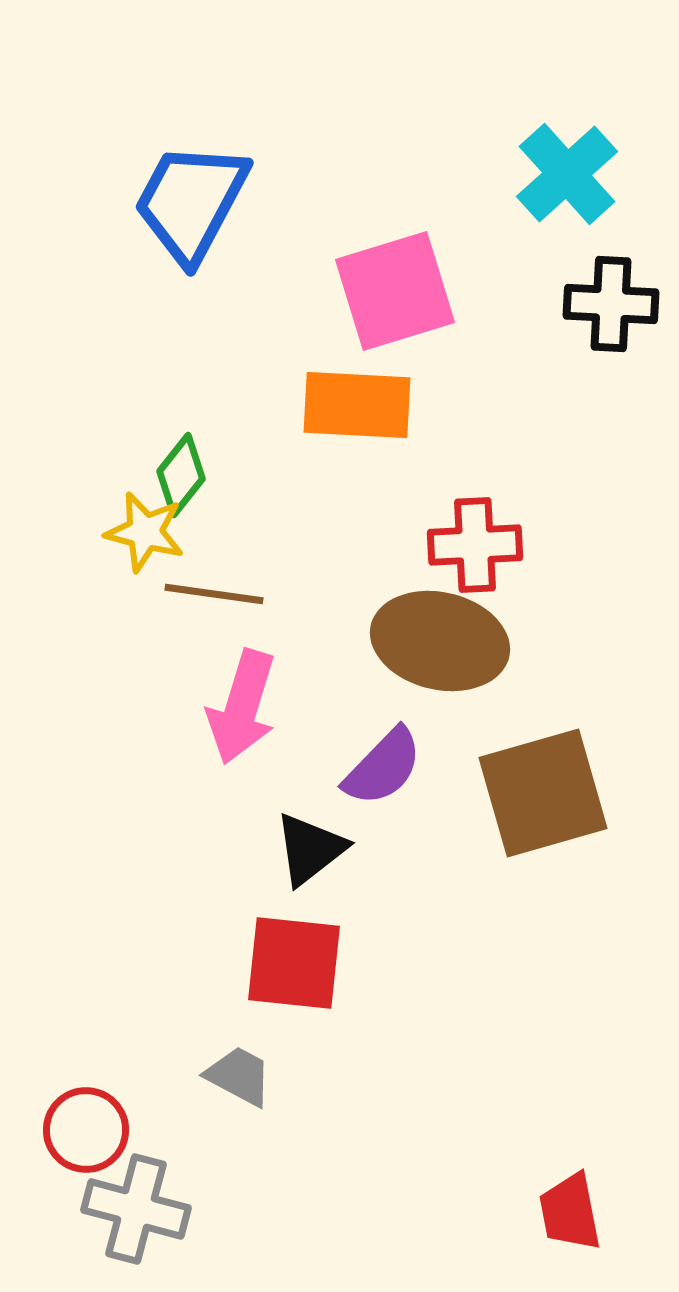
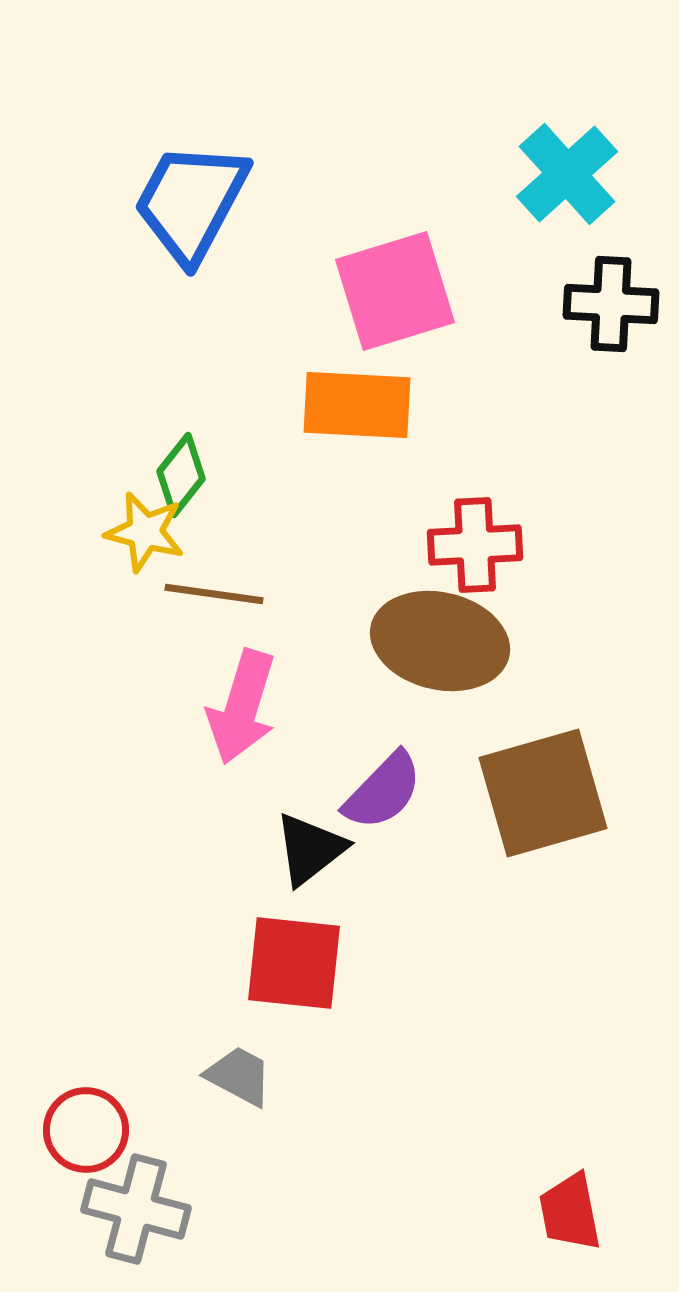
purple semicircle: moved 24 px down
